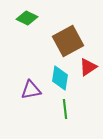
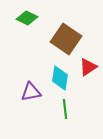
brown square: moved 2 px left, 2 px up; rotated 28 degrees counterclockwise
purple triangle: moved 2 px down
